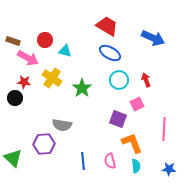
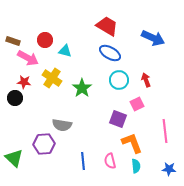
pink line: moved 1 px right, 2 px down; rotated 10 degrees counterclockwise
green triangle: moved 1 px right
